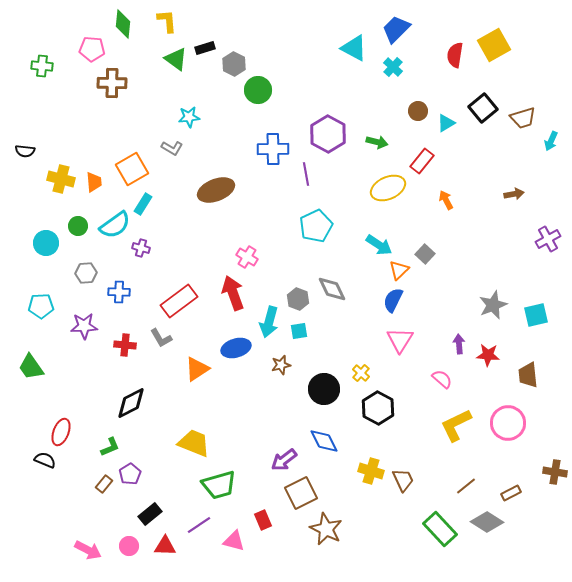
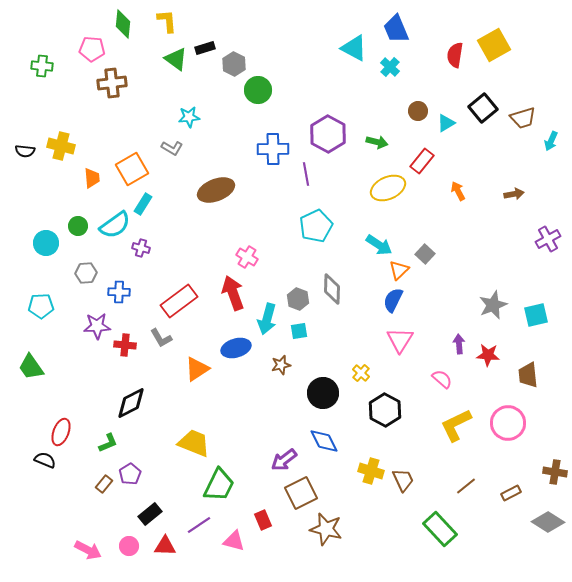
blue trapezoid at (396, 29): rotated 68 degrees counterclockwise
cyan cross at (393, 67): moved 3 px left
brown cross at (112, 83): rotated 8 degrees counterclockwise
yellow cross at (61, 179): moved 33 px up
orange trapezoid at (94, 182): moved 2 px left, 4 px up
orange arrow at (446, 200): moved 12 px right, 9 px up
gray diamond at (332, 289): rotated 28 degrees clockwise
cyan arrow at (269, 322): moved 2 px left, 3 px up
purple star at (84, 326): moved 13 px right
black circle at (324, 389): moved 1 px left, 4 px down
black hexagon at (378, 408): moved 7 px right, 2 px down
green L-shape at (110, 447): moved 2 px left, 4 px up
green trapezoid at (219, 485): rotated 48 degrees counterclockwise
gray diamond at (487, 522): moved 61 px right
brown star at (326, 529): rotated 12 degrees counterclockwise
